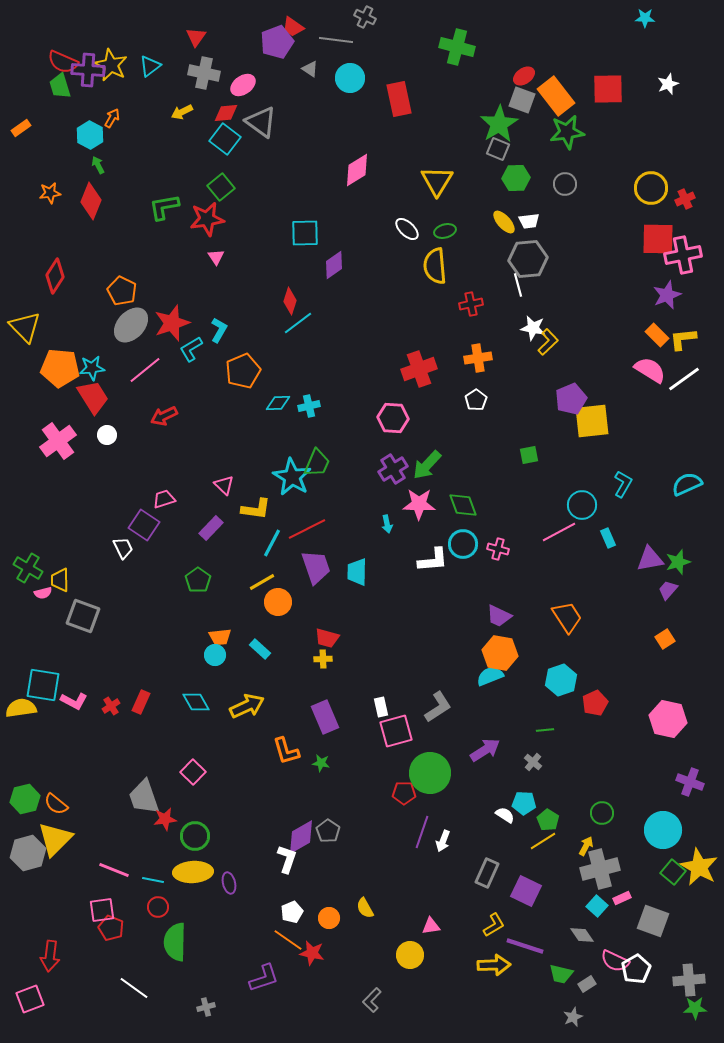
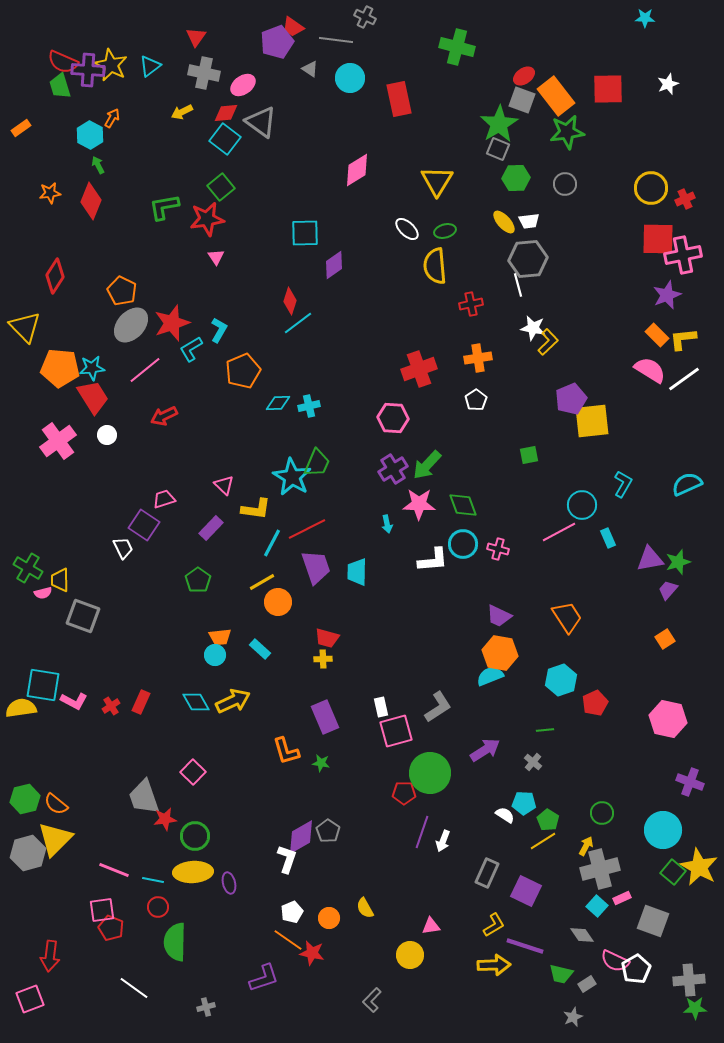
yellow arrow at (247, 706): moved 14 px left, 5 px up
